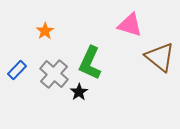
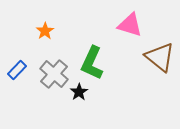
green L-shape: moved 2 px right
